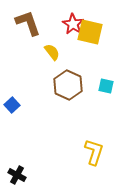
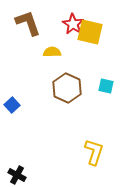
yellow semicircle: rotated 54 degrees counterclockwise
brown hexagon: moved 1 px left, 3 px down
